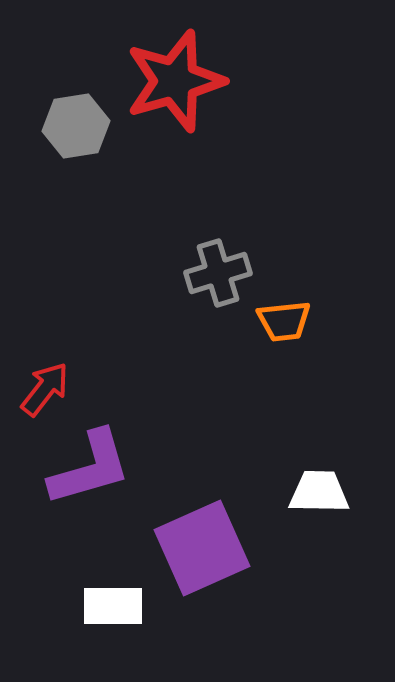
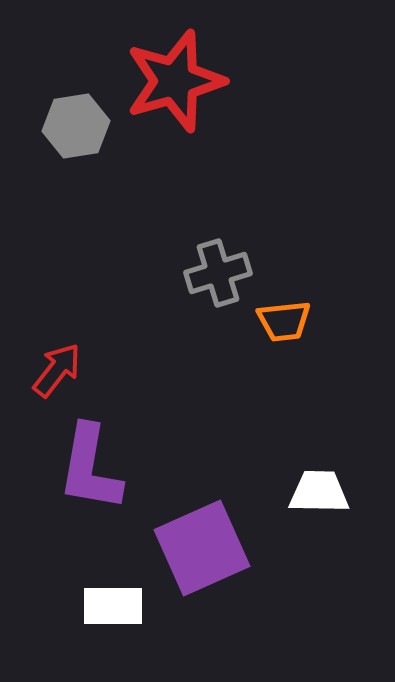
red arrow: moved 12 px right, 19 px up
purple L-shape: rotated 116 degrees clockwise
